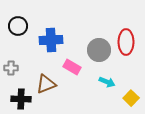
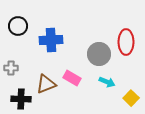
gray circle: moved 4 px down
pink rectangle: moved 11 px down
